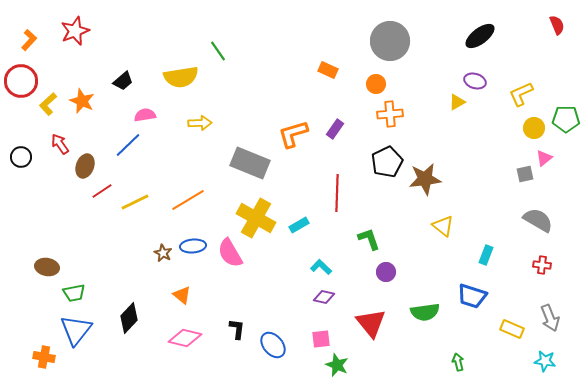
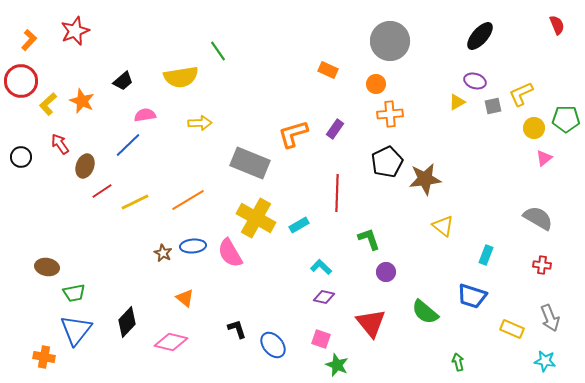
black ellipse at (480, 36): rotated 12 degrees counterclockwise
gray square at (525, 174): moved 32 px left, 68 px up
gray semicircle at (538, 220): moved 2 px up
orange triangle at (182, 295): moved 3 px right, 3 px down
green semicircle at (425, 312): rotated 48 degrees clockwise
black diamond at (129, 318): moved 2 px left, 4 px down
black L-shape at (237, 329): rotated 25 degrees counterclockwise
pink diamond at (185, 338): moved 14 px left, 4 px down
pink square at (321, 339): rotated 24 degrees clockwise
